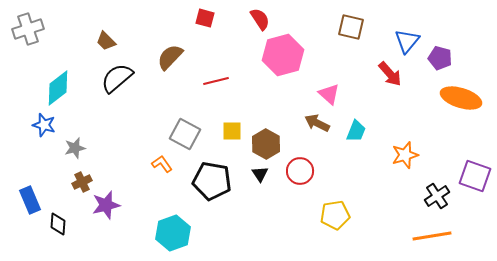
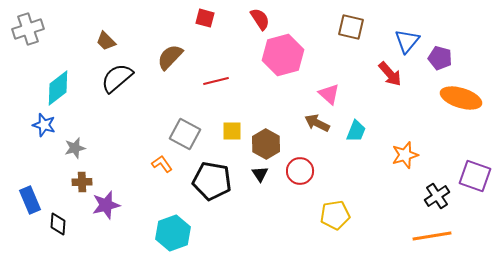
brown cross: rotated 24 degrees clockwise
